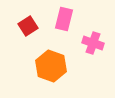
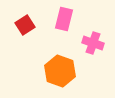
red square: moved 3 px left, 1 px up
orange hexagon: moved 9 px right, 5 px down
